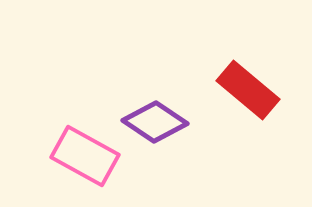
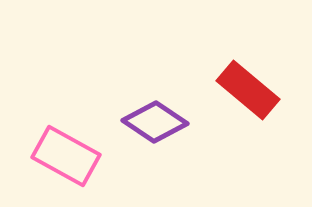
pink rectangle: moved 19 px left
